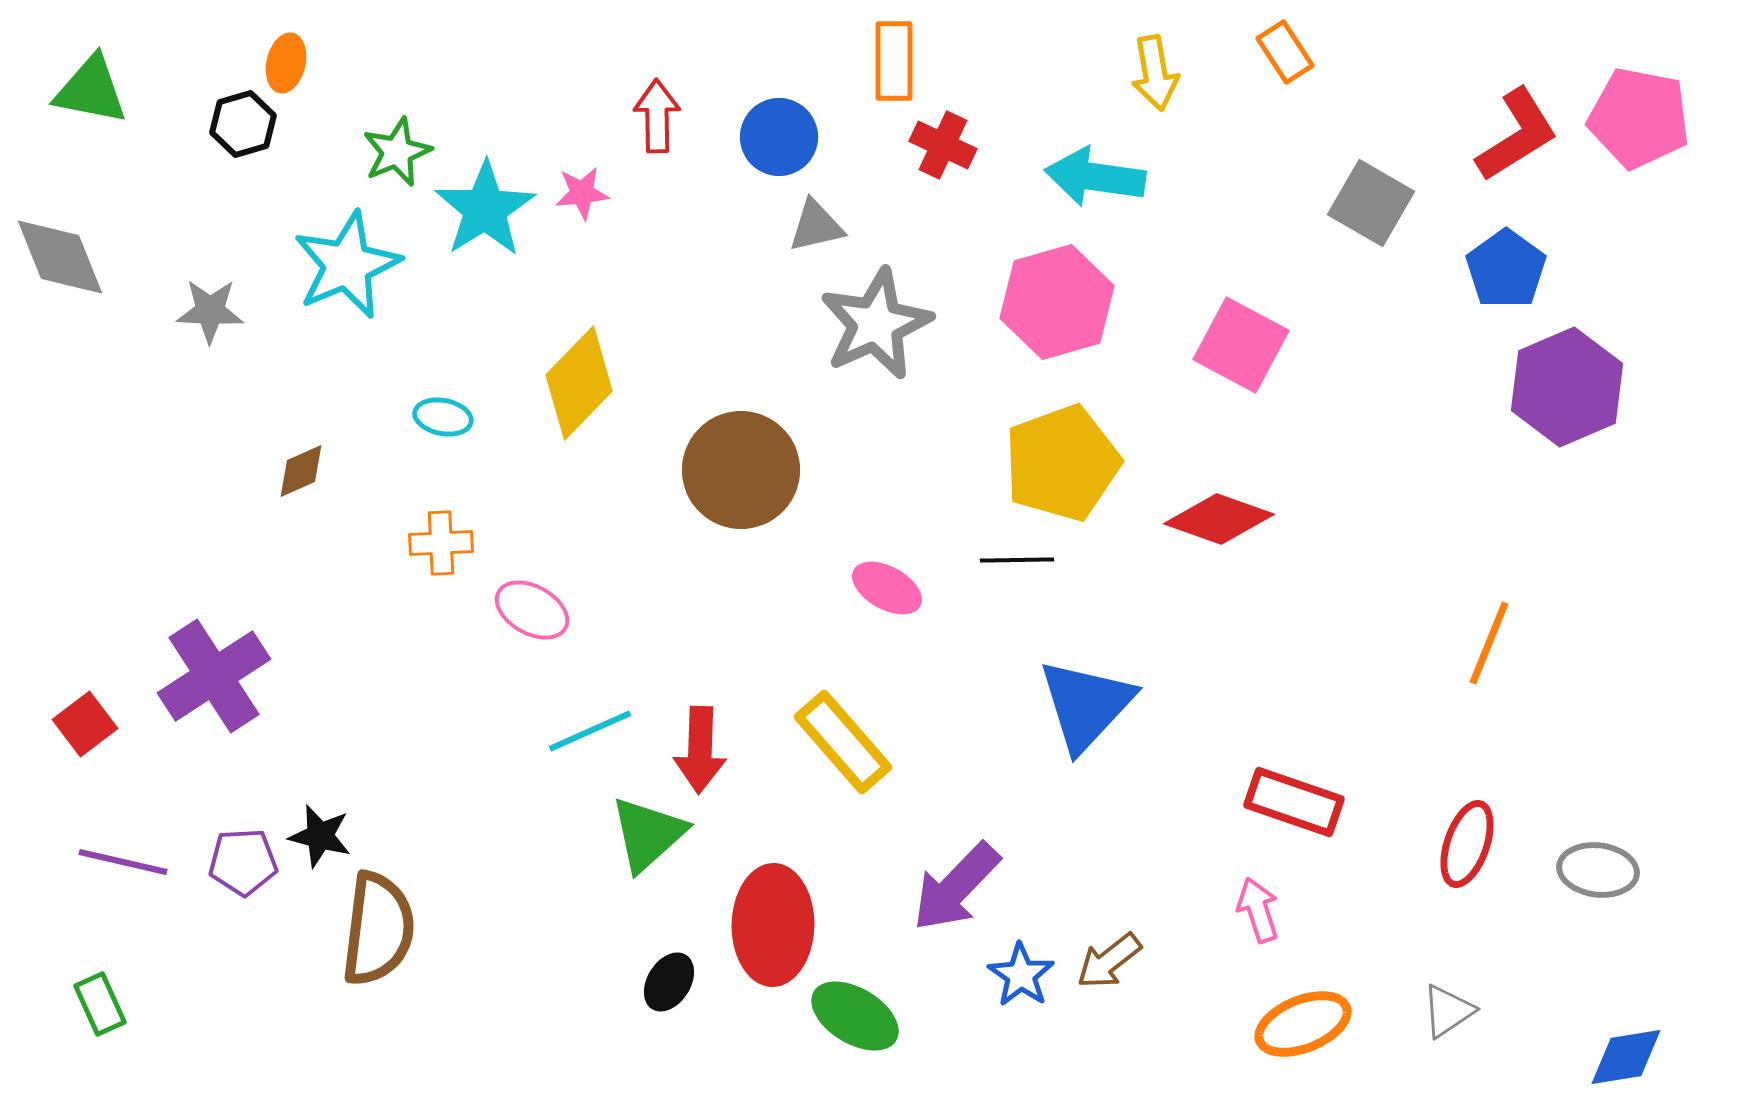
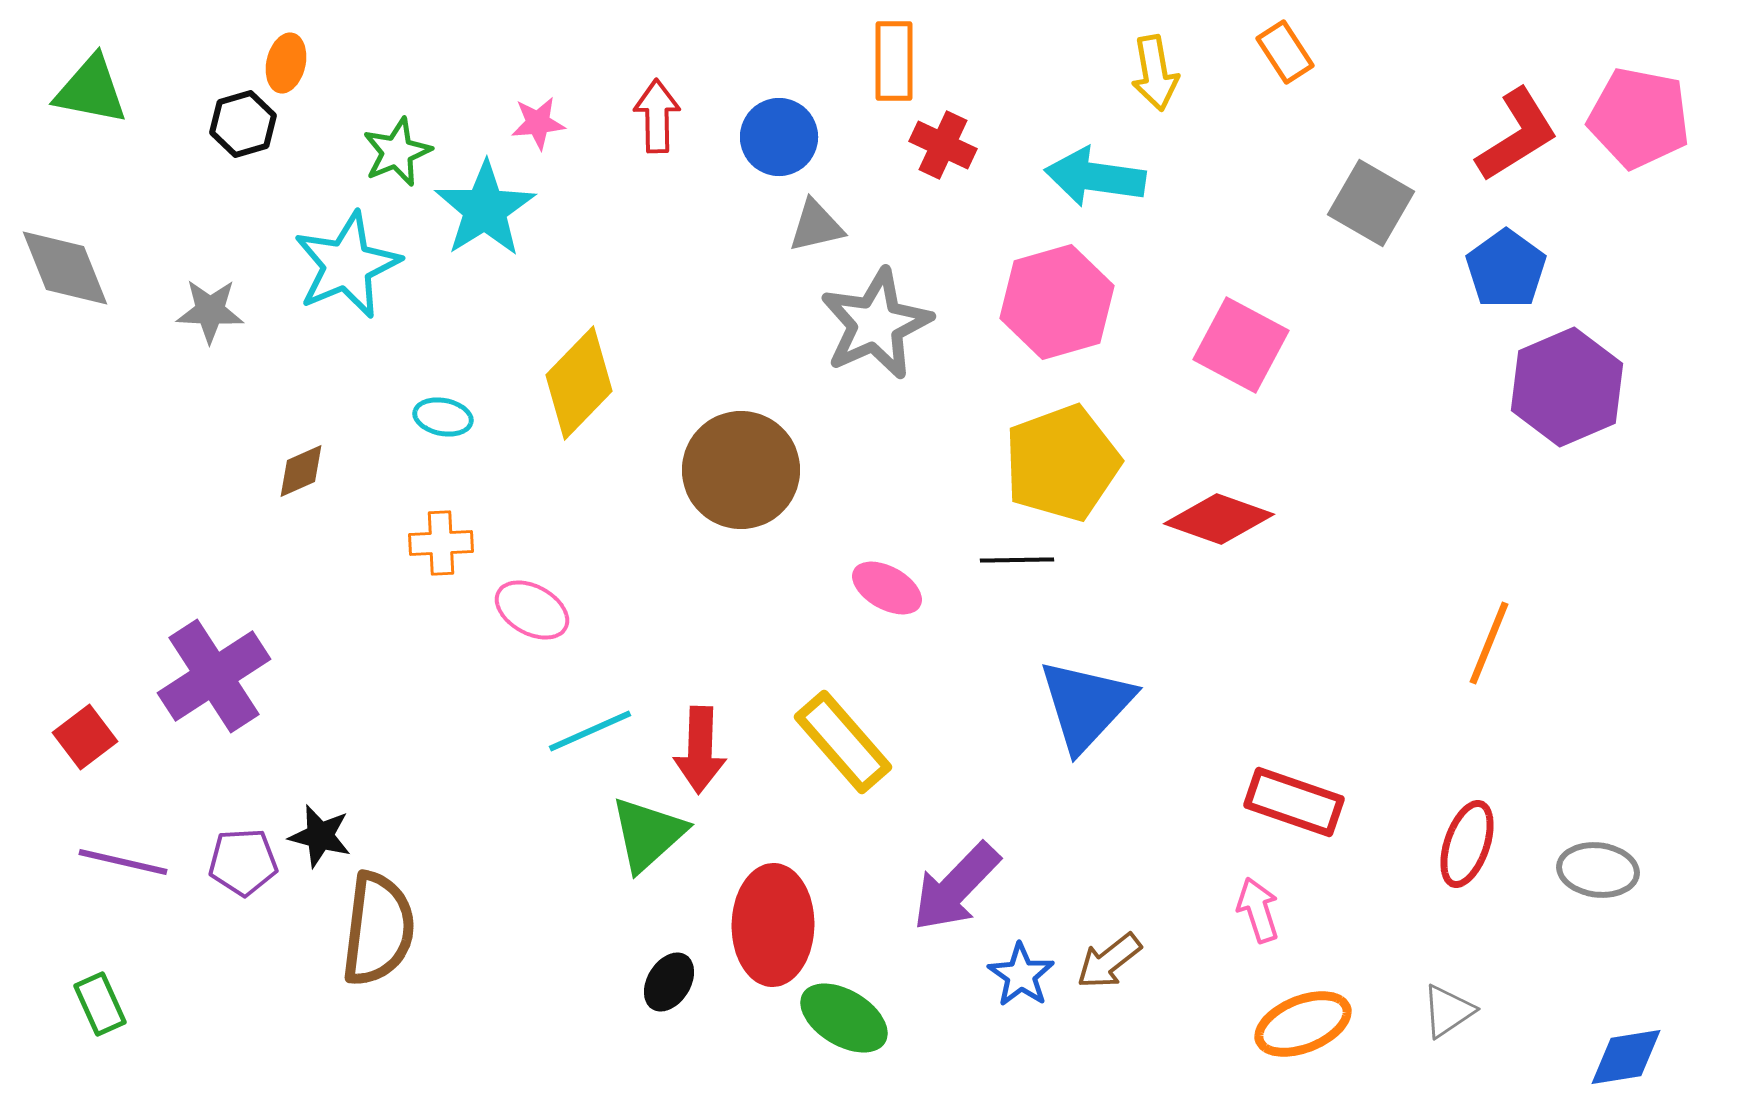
pink star at (582, 193): moved 44 px left, 70 px up
gray diamond at (60, 257): moved 5 px right, 11 px down
red square at (85, 724): moved 13 px down
green ellipse at (855, 1016): moved 11 px left, 2 px down
